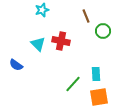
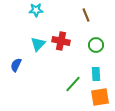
cyan star: moved 6 px left; rotated 16 degrees clockwise
brown line: moved 1 px up
green circle: moved 7 px left, 14 px down
cyan triangle: rotated 28 degrees clockwise
blue semicircle: rotated 80 degrees clockwise
orange square: moved 1 px right
